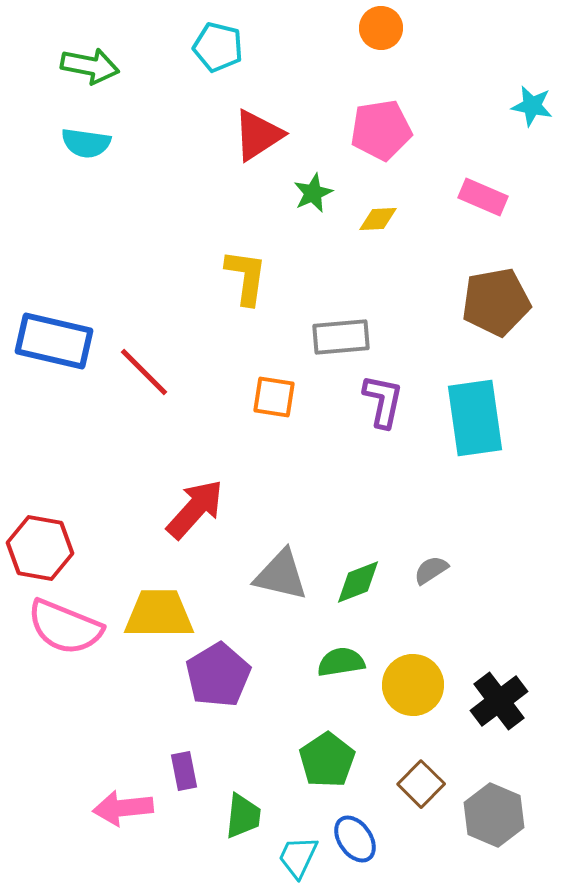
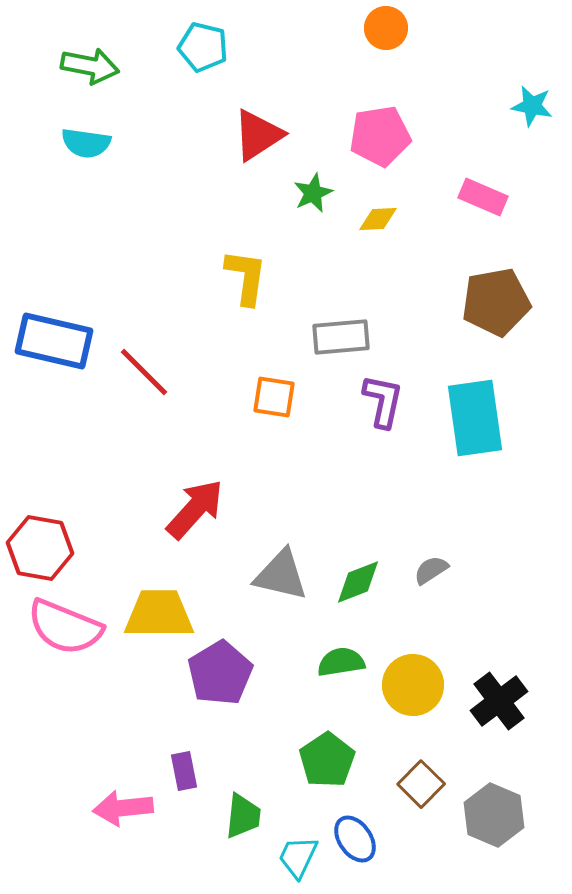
orange circle: moved 5 px right
cyan pentagon: moved 15 px left
pink pentagon: moved 1 px left, 6 px down
purple pentagon: moved 2 px right, 2 px up
